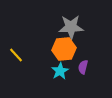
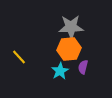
orange hexagon: moved 5 px right
yellow line: moved 3 px right, 2 px down
